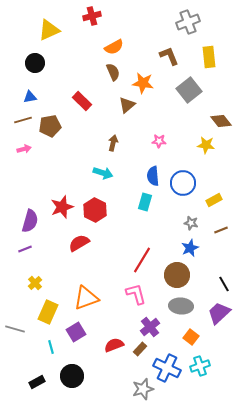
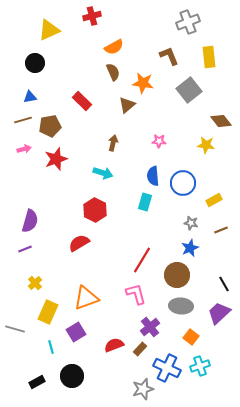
red star at (62, 207): moved 6 px left, 48 px up
